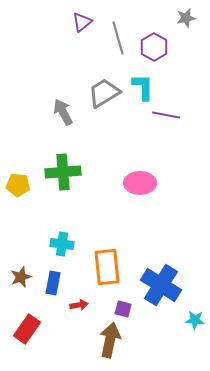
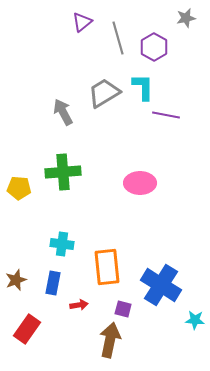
yellow pentagon: moved 1 px right, 3 px down
brown star: moved 5 px left, 3 px down
